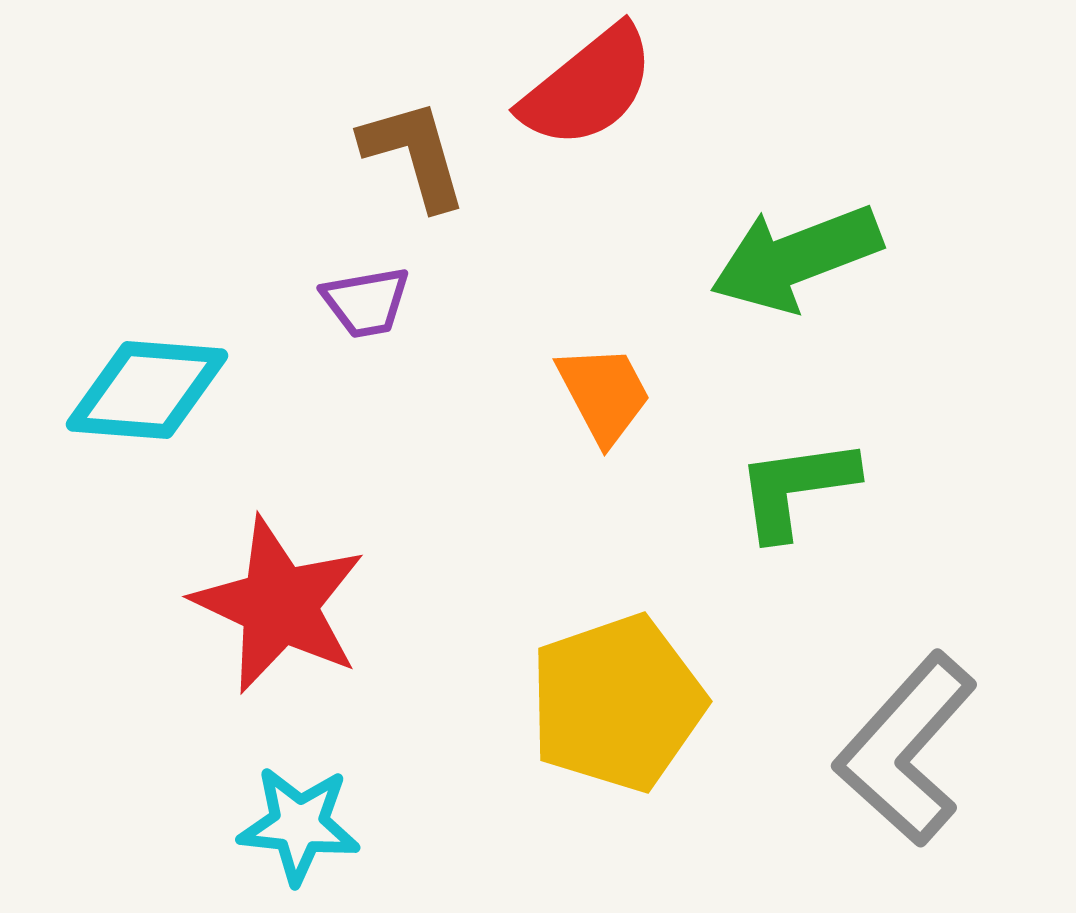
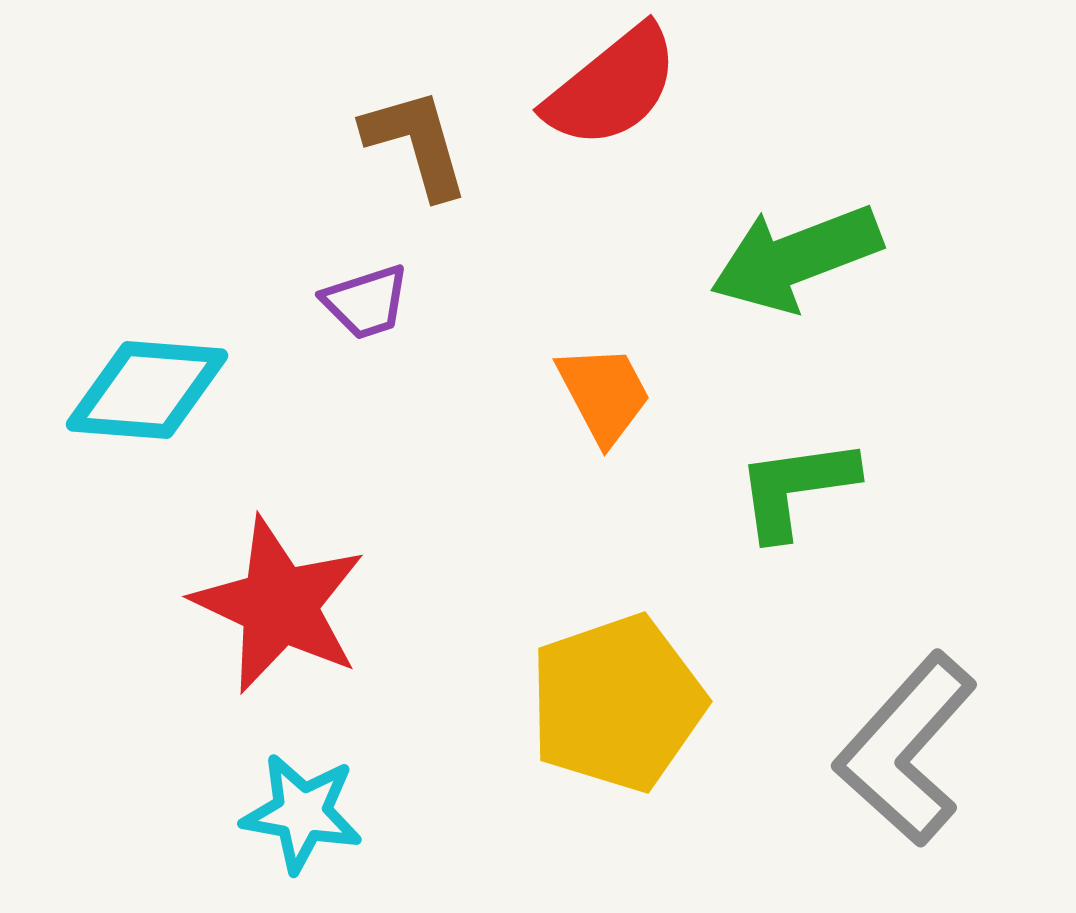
red semicircle: moved 24 px right
brown L-shape: moved 2 px right, 11 px up
purple trapezoid: rotated 8 degrees counterclockwise
cyan star: moved 3 px right, 12 px up; rotated 4 degrees clockwise
